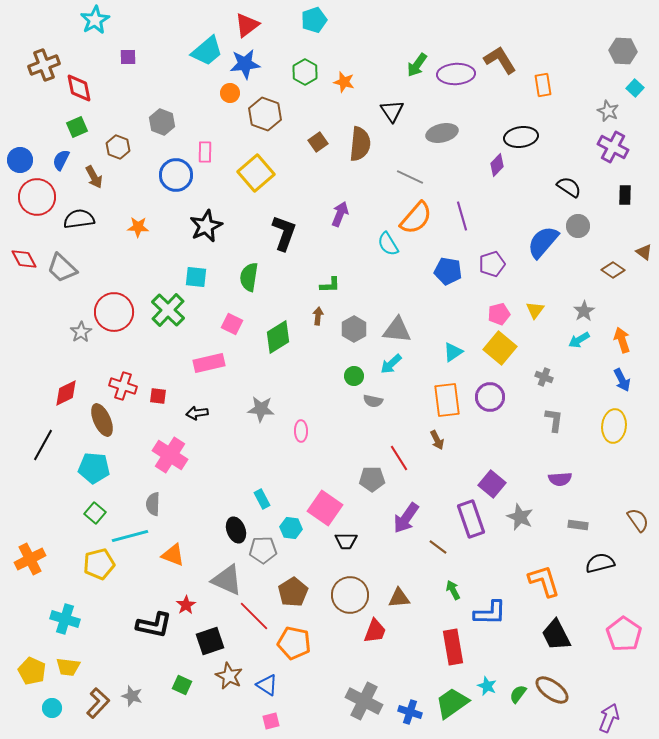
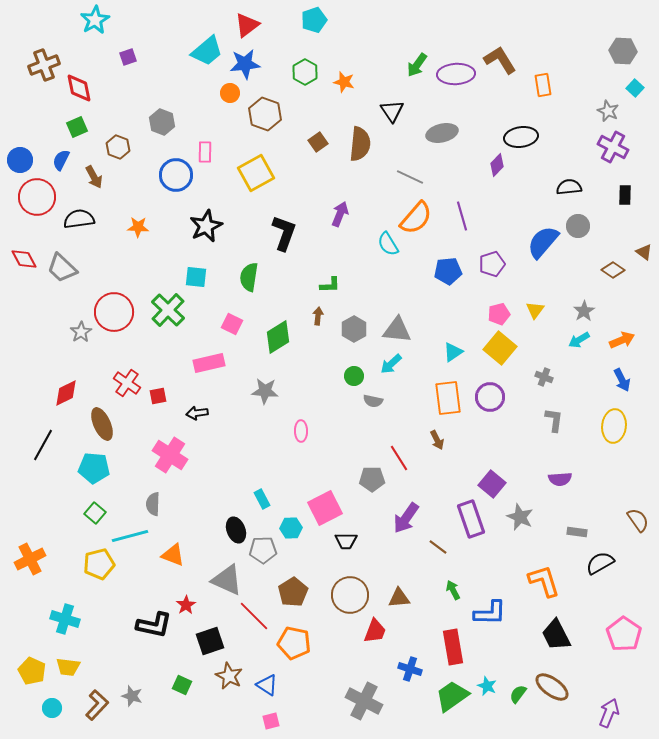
purple square at (128, 57): rotated 18 degrees counterclockwise
yellow square at (256, 173): rotated 12 degrees clockwise
black semicircle at (569, 187): rotated 40 degrees counterclockwise
blue pentagon at (448, 271): rotated 16 degrees counterclockwise
orange arrow at (622, 340): rotated 85 degrees clockwise
red cross at (123, 386): moved 4 px right, 3 px up; rotated 16 degrees clockwise
red square at (158, 396): rotated 18 degrees counterclockwise
orange rectangle at (447, 400): moved 1 px right, 2 px up
gray star at (261, 409): moved 4 px right, 18 px up
brown ellipse at (102, 420): moved 4 px down
pink square at (325, 508): rotated 28 degrees clockwise
gray rectangle at (578, 525): moved 1 px left, 7 px down
cyan hexagon at (291, 528): rotated 10 degrees counterclockwise
black semicircle at (600, 563): rotated 16 degrees counterclockwise
brown ellipse at (552, 690): moved 3 px up
brown L-shape at (98, 703): moved 1 px left, 2 px down
green trapezoid at (452, 703): moved 7 px up
blue cross at (410, 712): moved 43 px up
purple arrow at (609, 718): moved 5 px up
